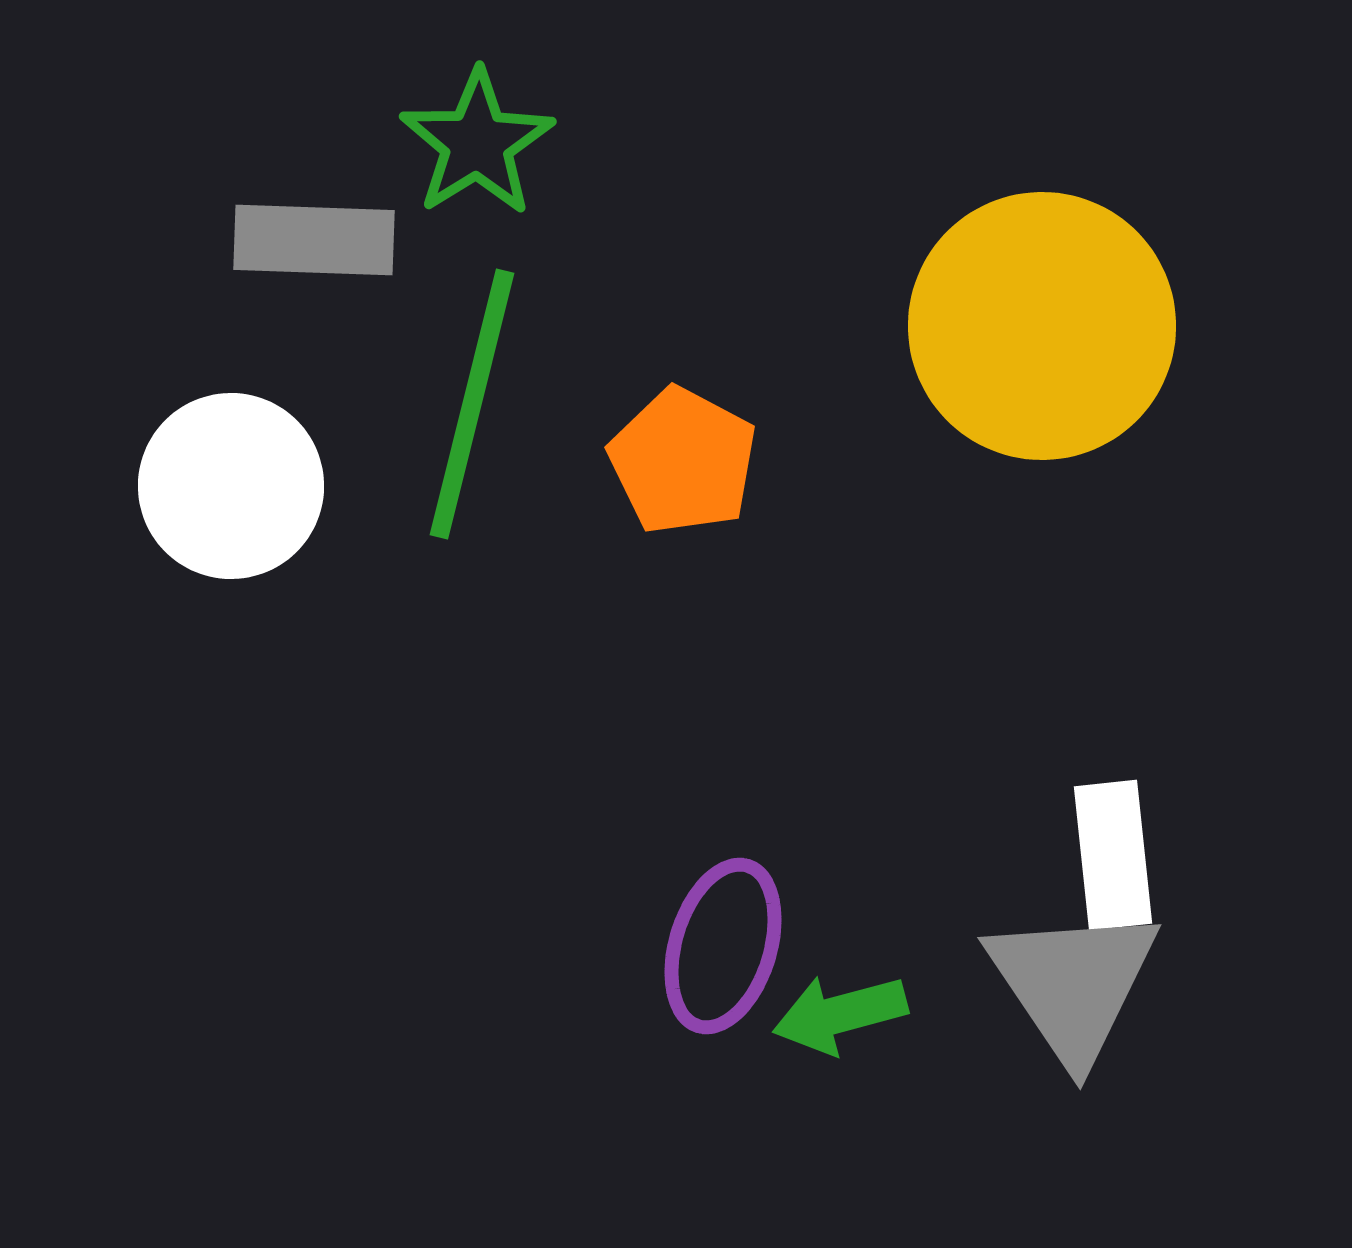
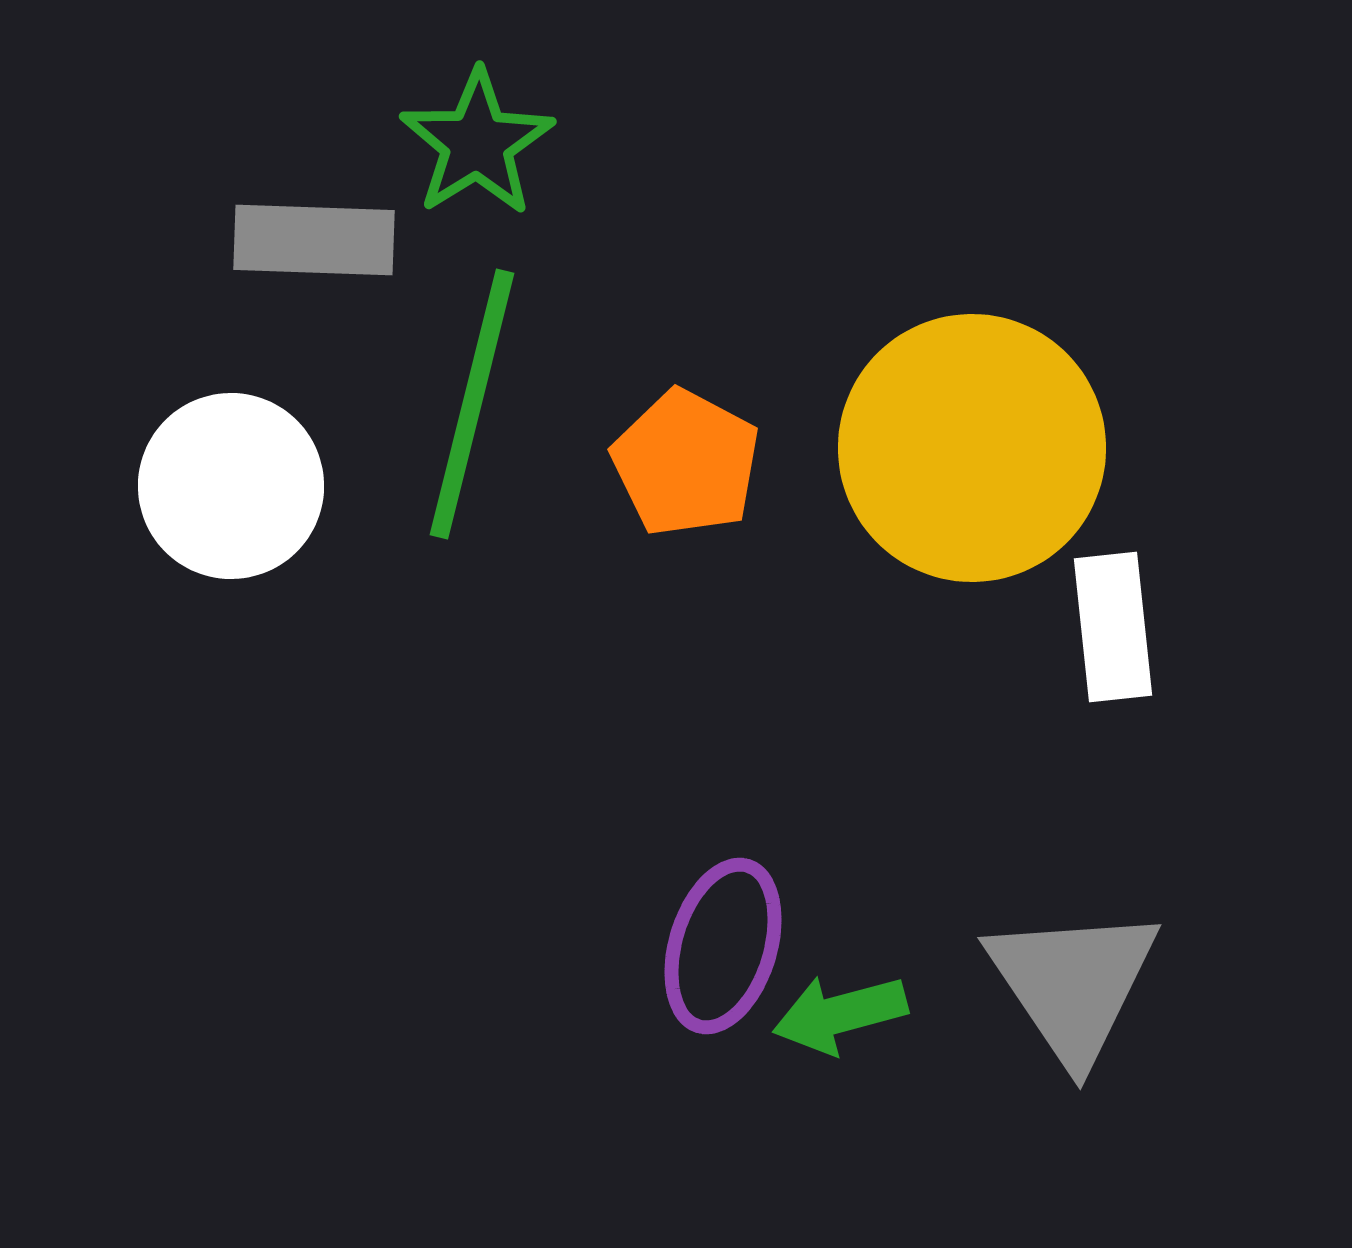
yellow circle: moved 70 px left, 122 px down
orange pentagon: moved 3 px right, 2 px down
white rectangle: moved 228 px up
